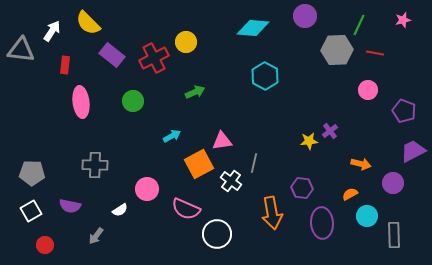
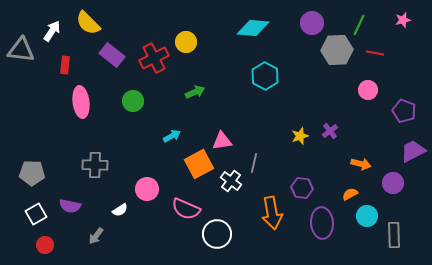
purple circle at (305, 16): moved 7 px right, 7 px down
yellow star at (309, 141): moved 9 px left, 5 px up; rotated 12 degrees counterclockwise
white square at (31, 211): moved 5 px right, 3 px down
